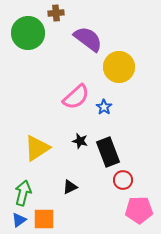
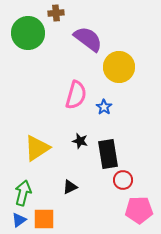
pink semicircle: moved 2 px up; rotated 32 degrees counterclockwise
black rectangle: moved 2 px down; rotated 12 degrees clockwise
